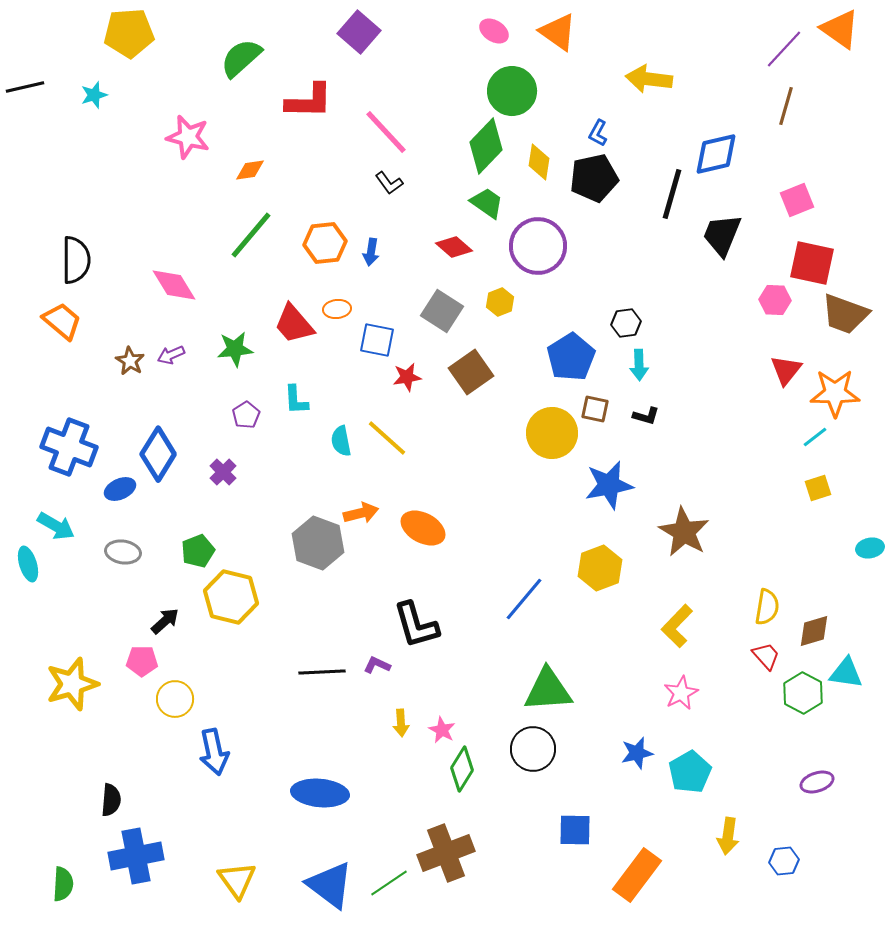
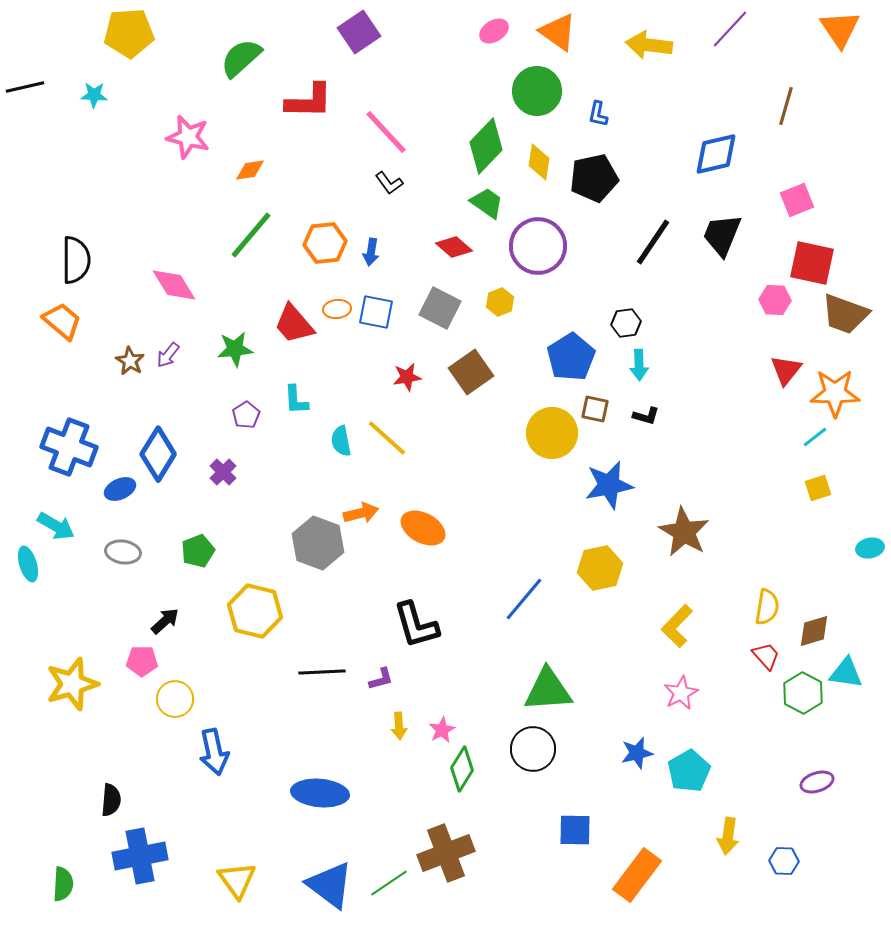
orange triangle at (840, 29): rotated 21 degrees clockwise
pink ellipse at (494, 31): rotated 64 degrees counterclockwise
purple square at (359, 32): rotated 15 degrees clockwise
purple line at (784, 49): moved 54 px left, 20 px up
yellow arrow at (649, 79): moved 34 px up
green circle at (512, 91): moved 25 px right
cyan star at (94, 95): rotated 20 degrees clockwise
blue L-shape at (598, 133): moved 19 px up; rotated 16 degrees counterclockwise
black line at (672, 194): moved 19 px left, 48 px down; rotated 18 degrees clockwise
gray square at (442, 311): moved 2 px left, 3 px up; rotated 6 degrees counterclockwise
blue square at (377, 340): moved 1 px left, 28 px up
purple arrow at (171, 355): moved 3 px left; rotated 28 degrees counterclockwise
yellow hexagon at (600, 568): rotated 9 degrees clockwise
yellow hexagon at (231, 597): moved 24 px right, 14 px down
purple L-shape at (377, 665): moved 4 px right, 14 px down; rotated 140 degrees clockwise
yellow arrow at (401, 723): moved 2 px left, 3 px down
pink star at (442, 730): rotated 16 degrees clockwise
cyan pentagon at (690, 772): moved 1 px left, 1 px up
blue cross at (136, 856): moved 4 px right
blue hexagon at (784, 861): rotated 8 degrees clockwise
